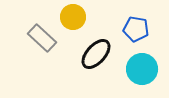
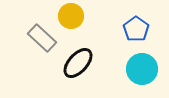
yellow circle: moved 2 px left, 1 px up
blue pentagon: rotated 25 degrees clockwise
black ellipse: moved 18 px left, 9 px down
